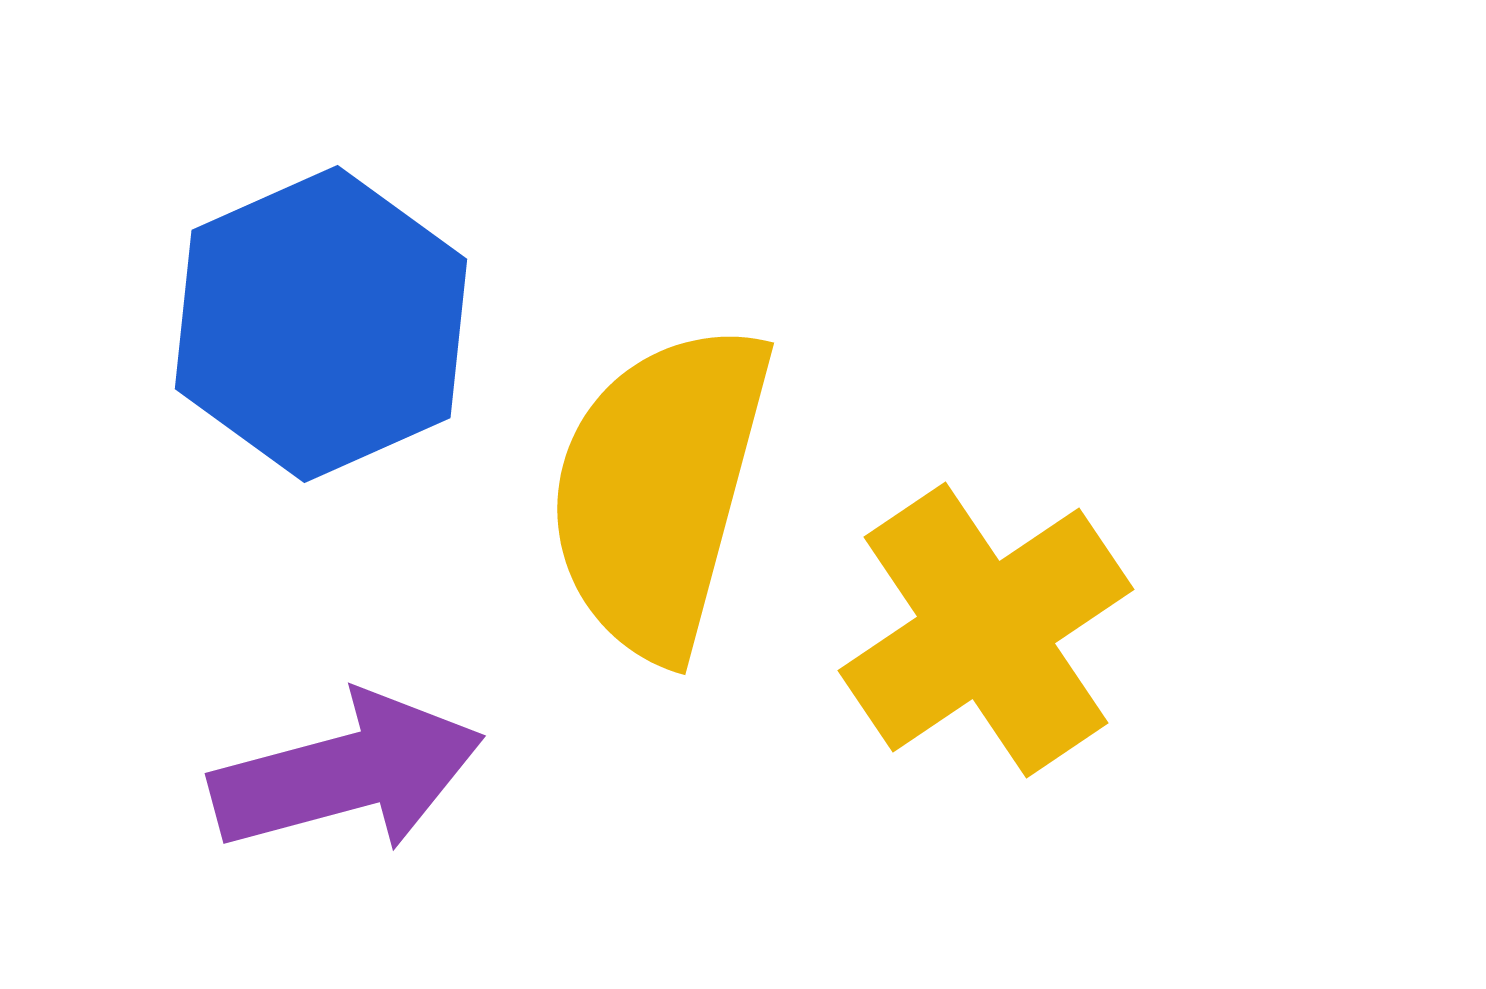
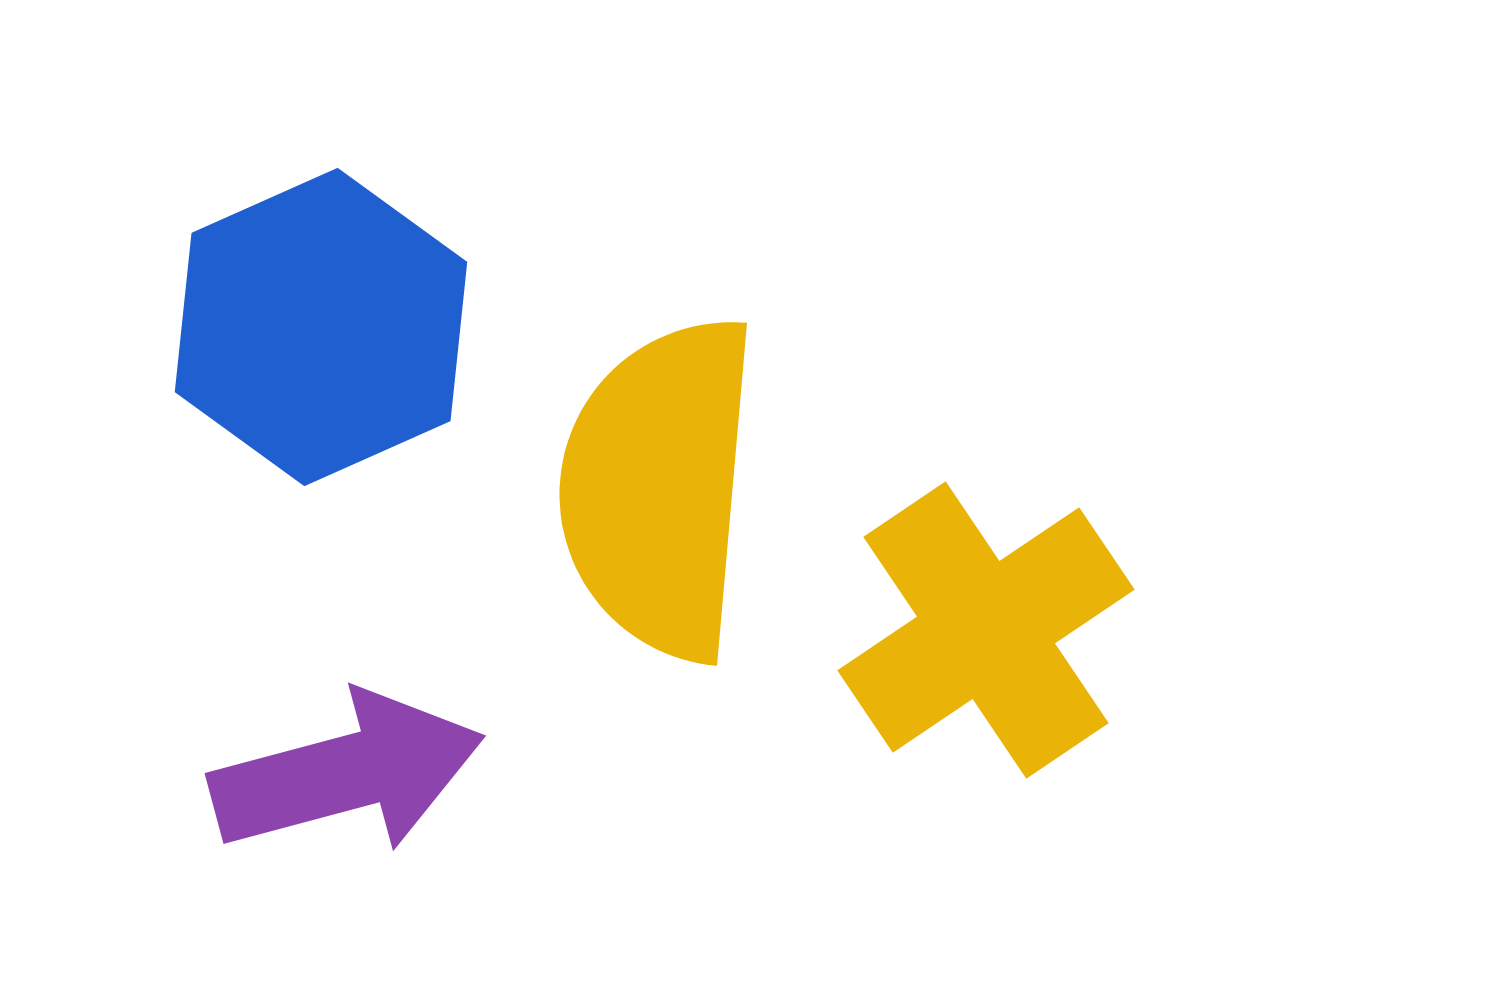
blue hexagon: moved 3 px down
yellow semicircle: moved 2 px up; rotated 10 degrees counterclockwise
